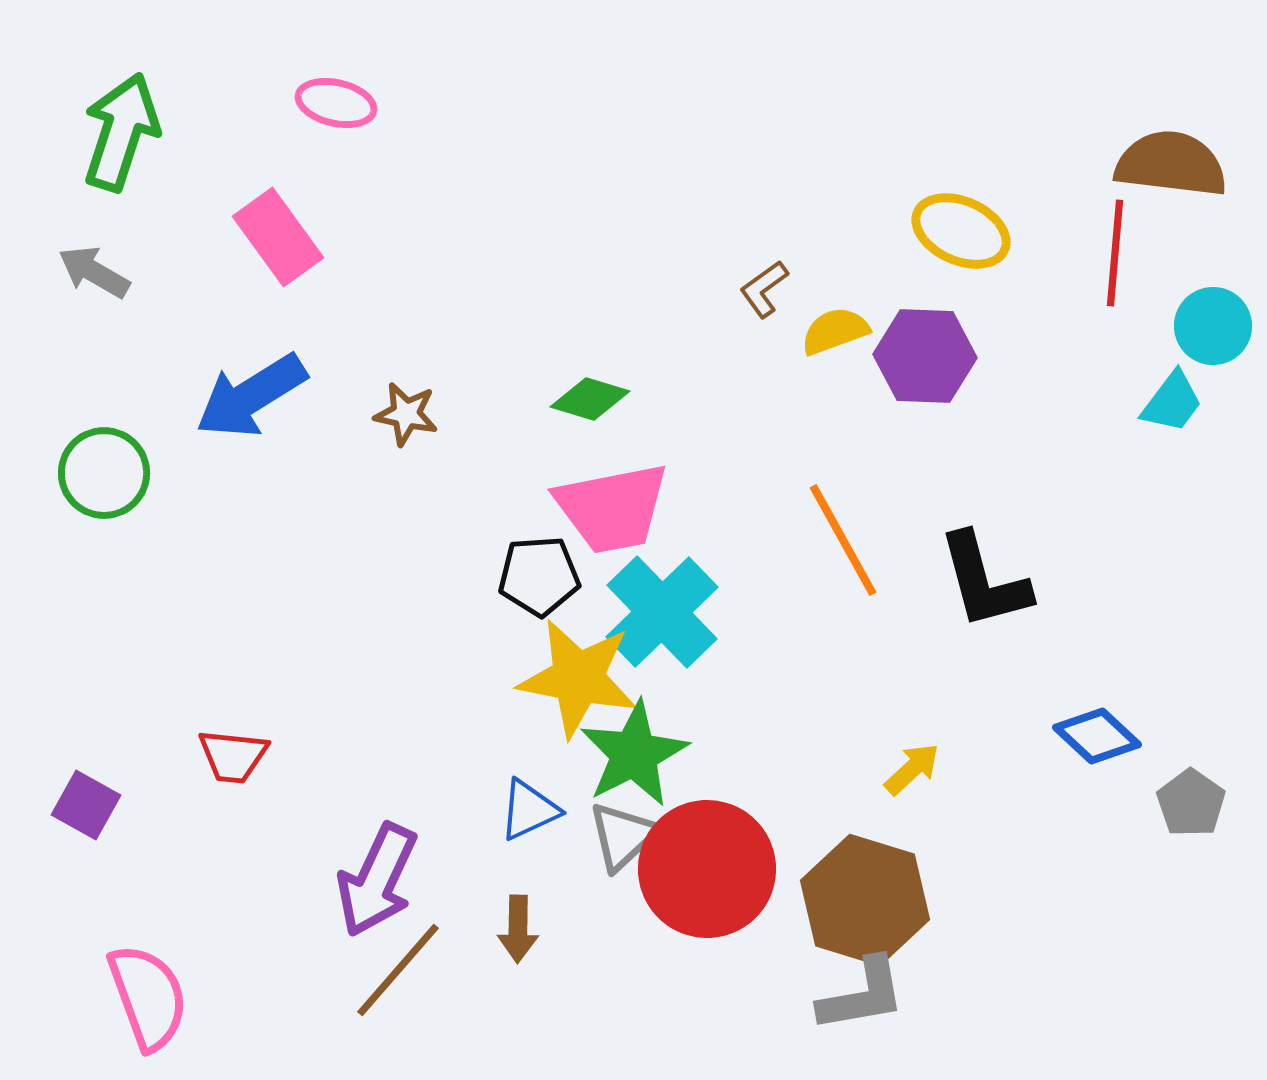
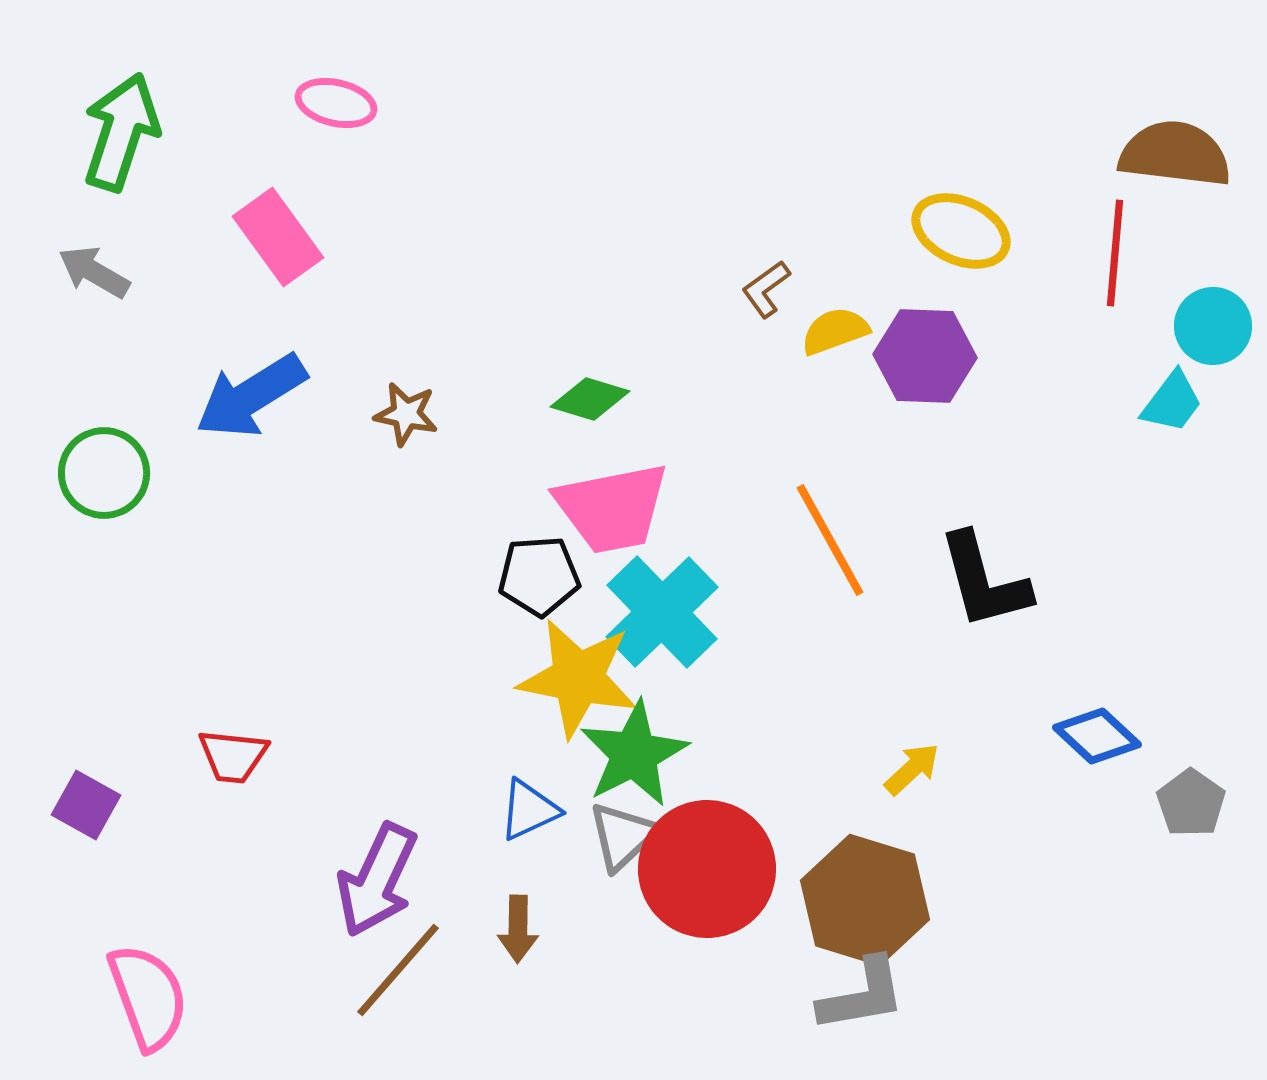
brown semicircle: moved 4 px right, 10 px up
brown L-shape: moved 2 px right
orange line: moved 13 px left
